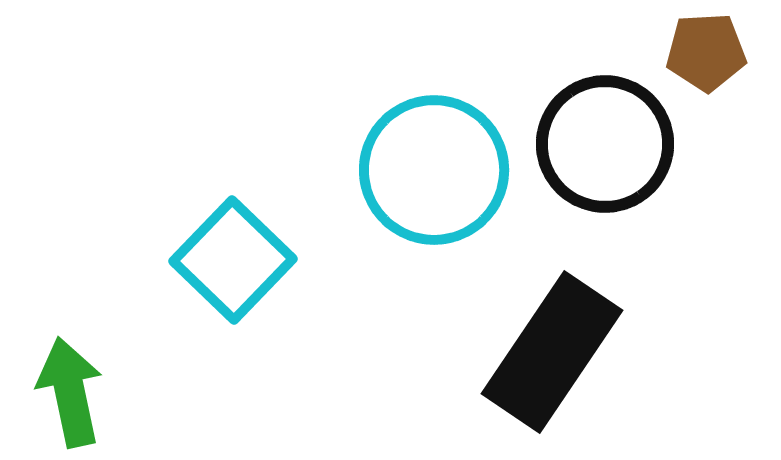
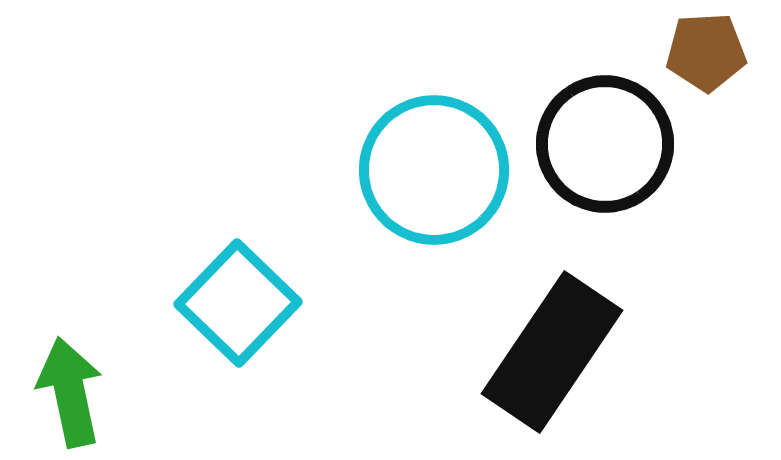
cyan square: moved 5 px right, 43 px down
